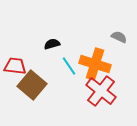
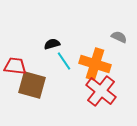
cyan line: moved 5 px left, 5 px up
brown square: rotated 24 degrees counterclockwise
